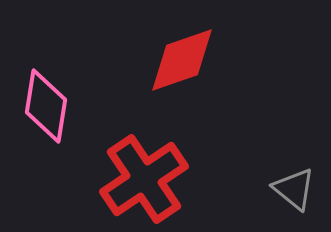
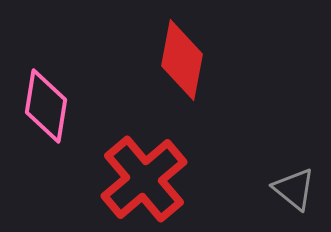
red diamond: rotated 60 degrees counterclockwise
red cross: rotated 6 degrees counterclockwise
